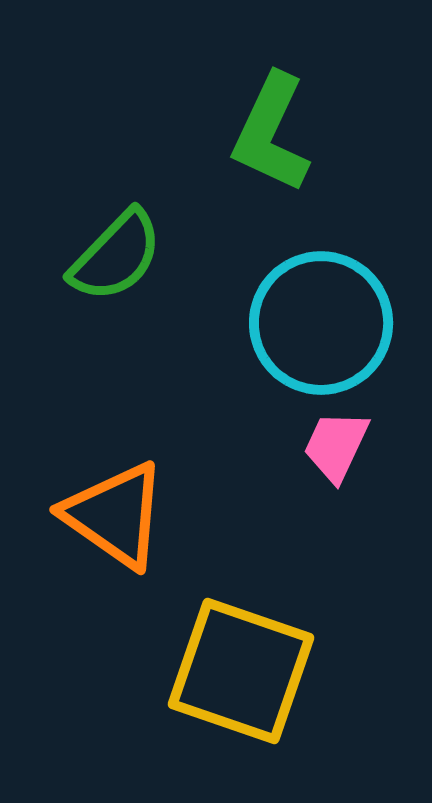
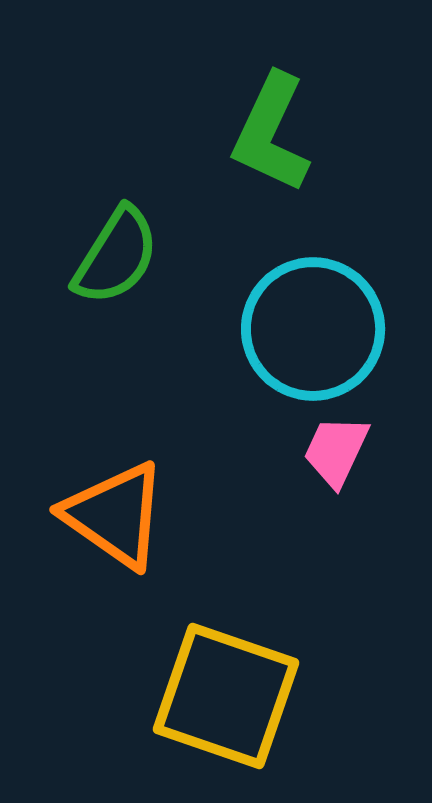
green semicircle: rotated 12 degrees counterclockwise
cyan circle: moved 8 px left, 6 px down
pink trapezoid: moved 5 px down
yellow square: moved 15 px left, 25 px down
